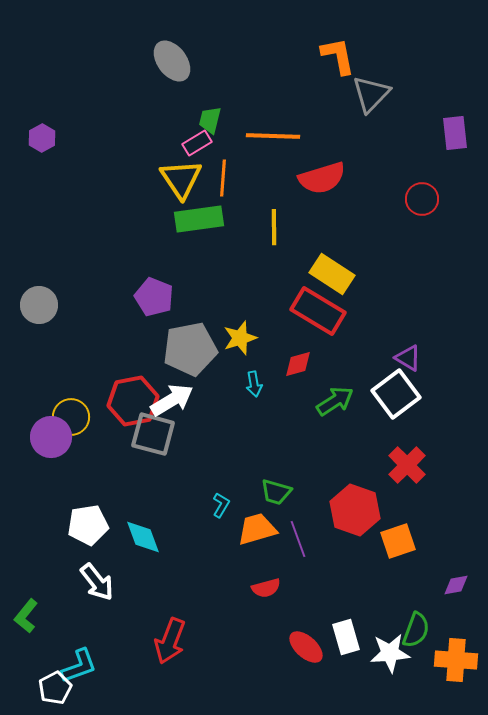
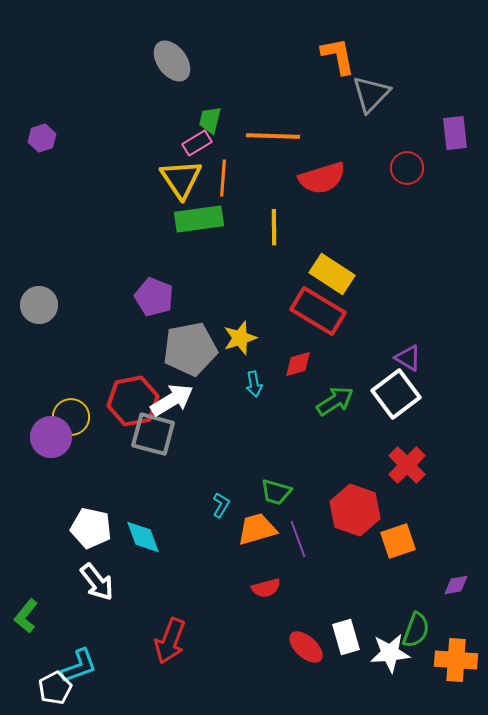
purple hexagon at (42, 138): rotated 12 degrees clockwise
red circle at (422, 199): moved 15 px left, 31 px up
white pentagon at (88, 525): moved 3 px right, 3 px down; rotated 21 degrees clockwise
